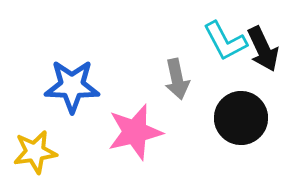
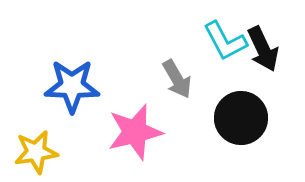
gray arrow: rotated 18 degrees counterclockwise
yellow star: moved 1 px right
